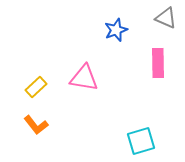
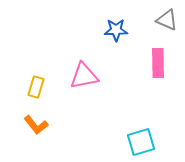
gray triangle: moved 1 px right, 2 px down
blue star: rotated 20 degrees clockwise
pink triangle: moved 2 px up; rotated 20 degrees counterclockwise
yellow rectangle: rotated 30 degrees counterclockwise
cyan square: moved 1 px down
